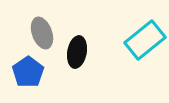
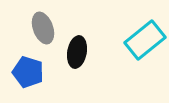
gray ellipse: moved 1 px right, 5 px up
blue pentagon: rotated 20 degrees counterclockwise
